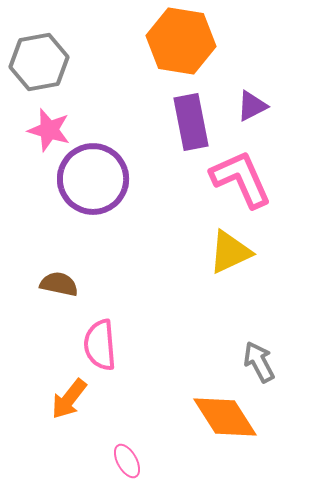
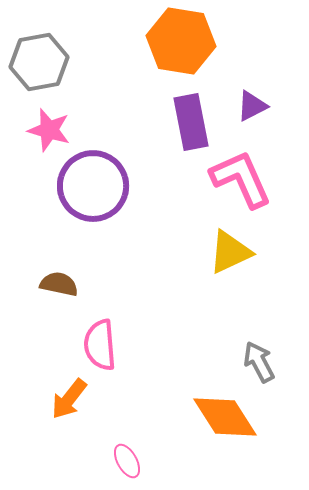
purple circle: moved 7 px down
